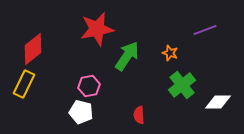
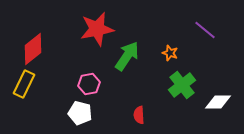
purple line: rotated 60 degrees clockwise
pink hexagon: moved 2 px up
white pentagon: moved 1 px left, 1 px down
